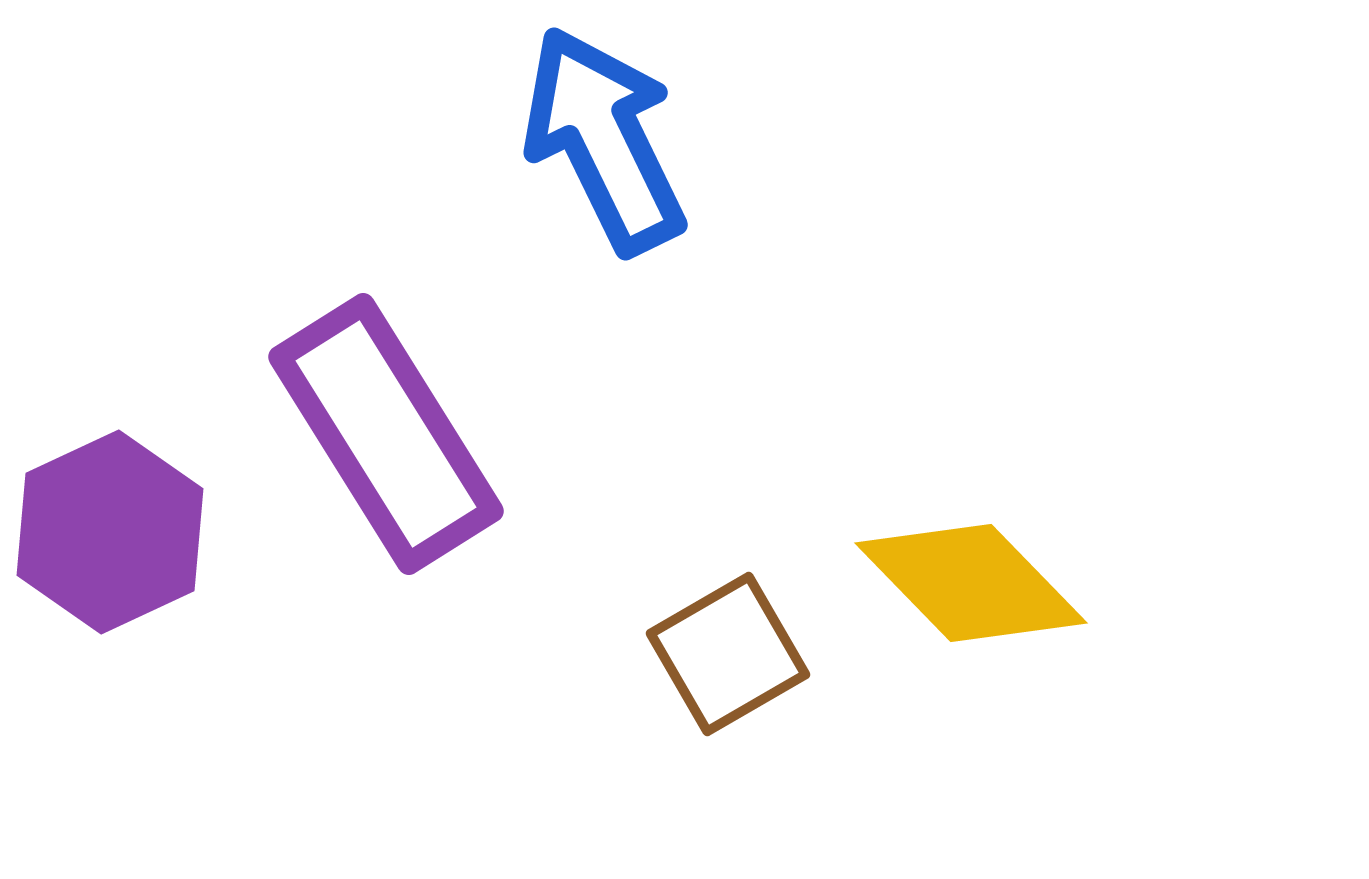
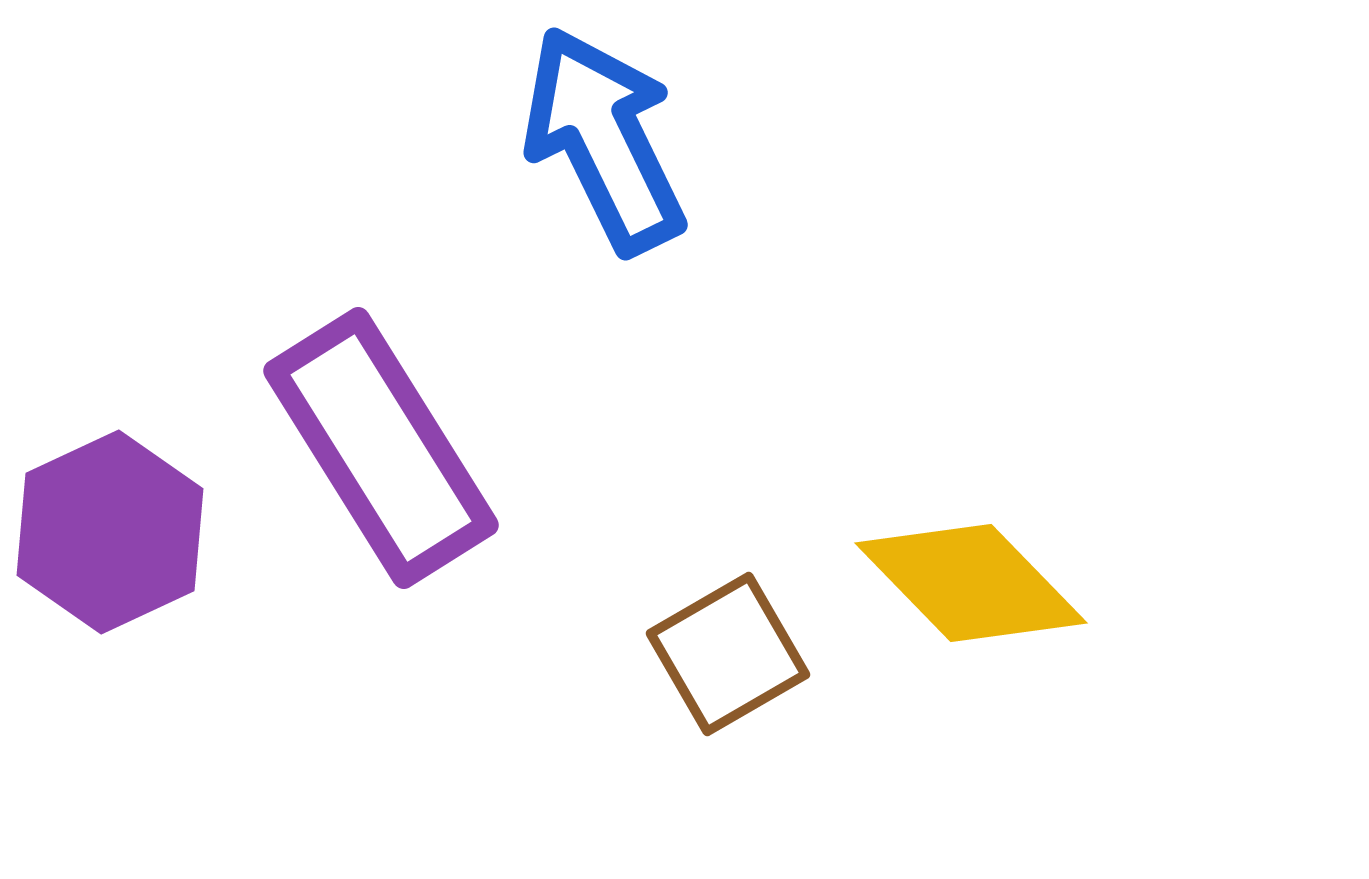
purple rectangle: moved 5 px left, 14 px down
